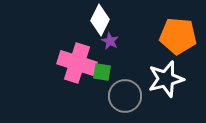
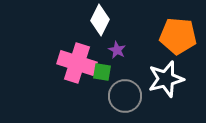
purple star: moved 7 px right, 9 px down
